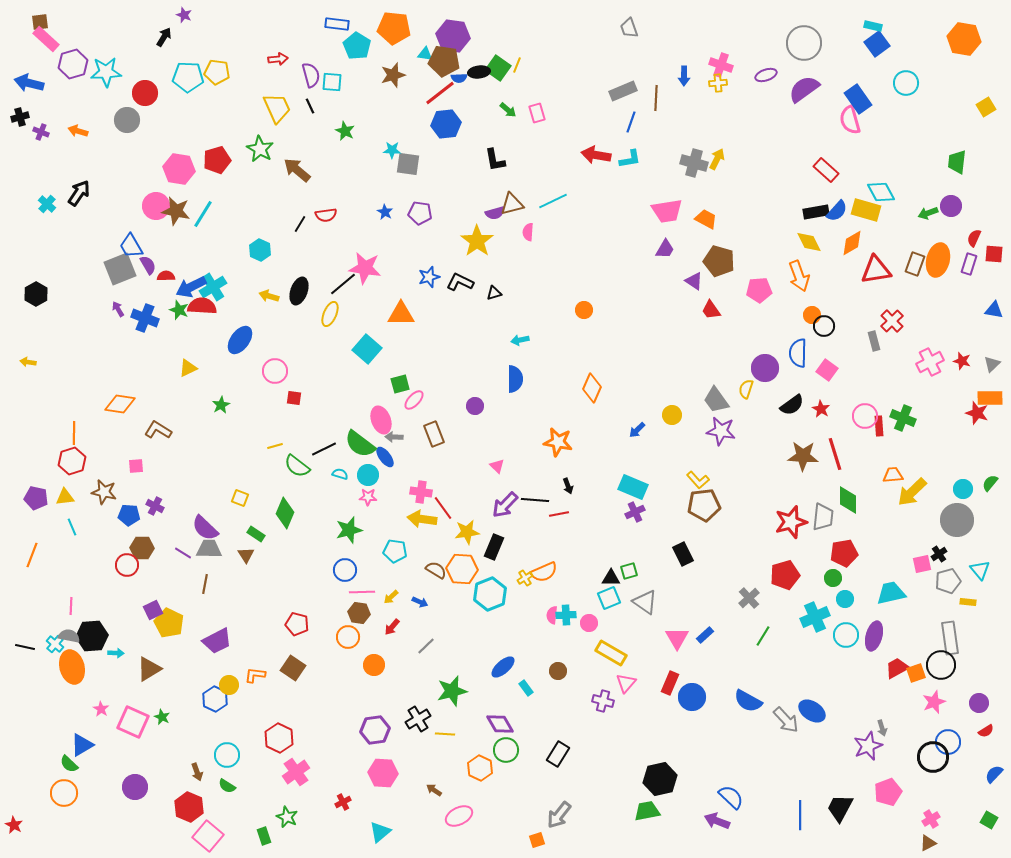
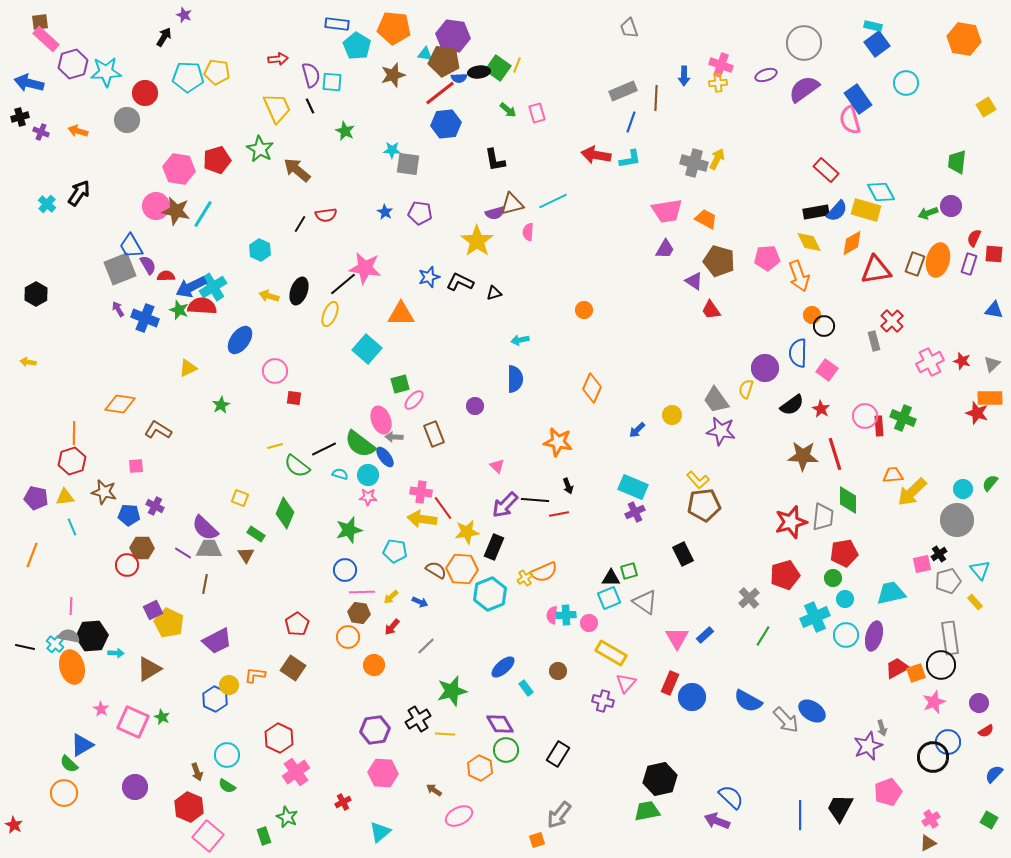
pink pentagon at (759, 290): moved 8 px right, 32 px up
yellow rectangle at (968, 602): moved 7 px right; rotated 42 degrees clockwise
red pentagon at (297, 624): rotated 25 degrees clockwise
